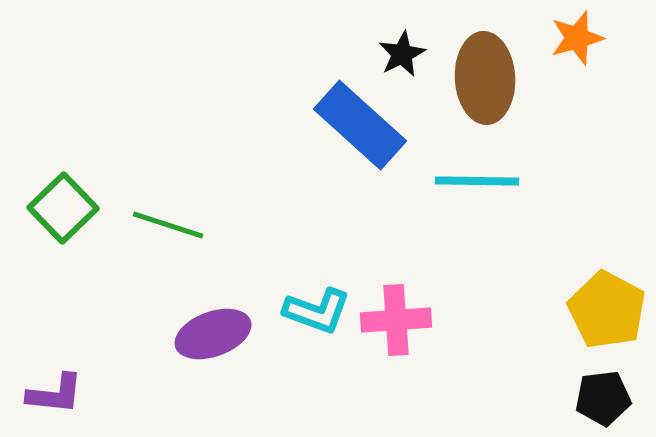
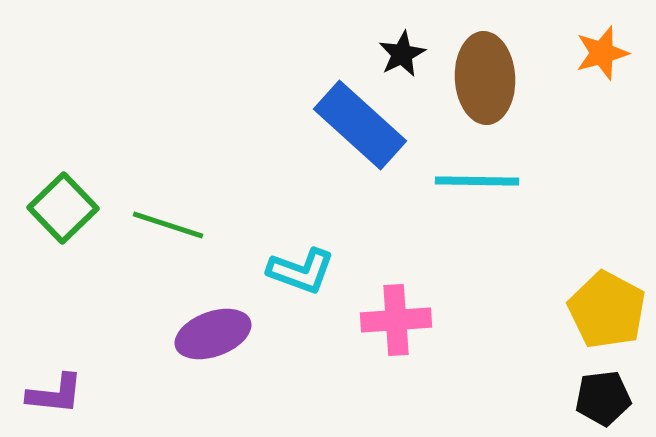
orange star: moved 25 px right, 15 px down
cyan L-shape: moved 16 px left, 40 px up
